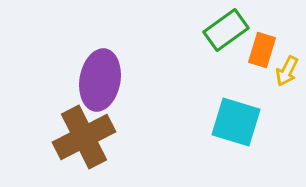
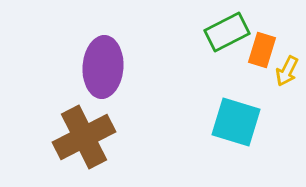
green rectangle: moved 1 px right, 2 px down; rotated 9 degrees clockwise
purple ellipse: moved 3 px right, 13 px up; rotated 6 degrees counterclockwise
